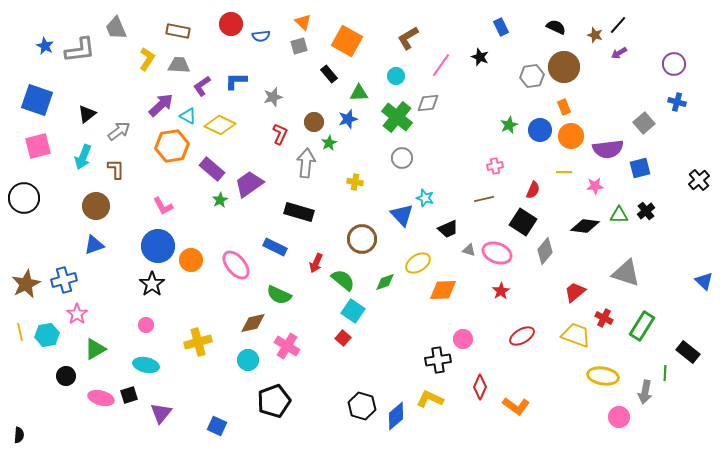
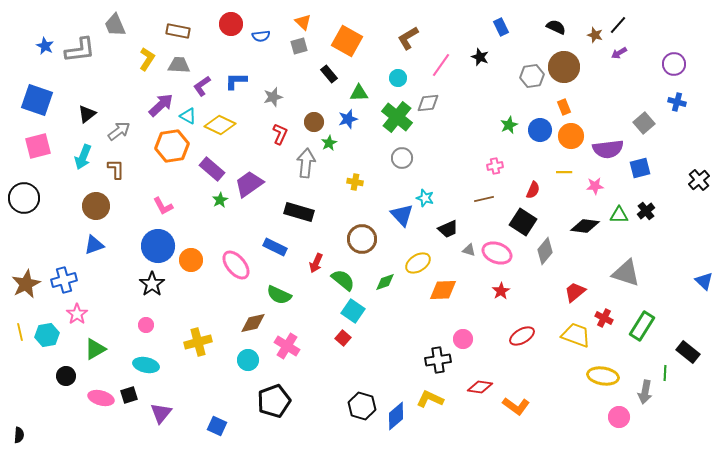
gray trapezoid at (116, 28): moved 1 px left, 3 px up
cyan circle at (396, 76): moved 2 px right, 2 px down
red diamond at (480, 387): rotated 75 degrees clockwise
